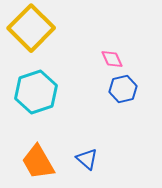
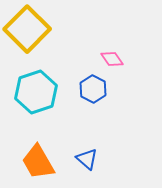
yellow square: moved 4 px left, 1 px down
pink diamond: rotated 10 degrees counterclockwise
blue hexagon: moved 30 px left; rotated 20 degrees counterclockwise
